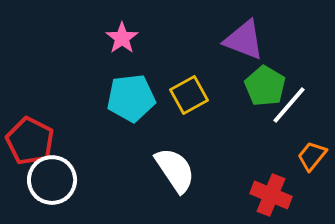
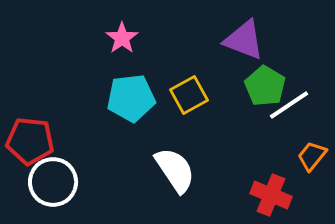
white line: rotated 15 degrees clockwise
red pentagon: rotated 21 degrees counterclockwise
white circle: moved 1 px right, 2 px down
